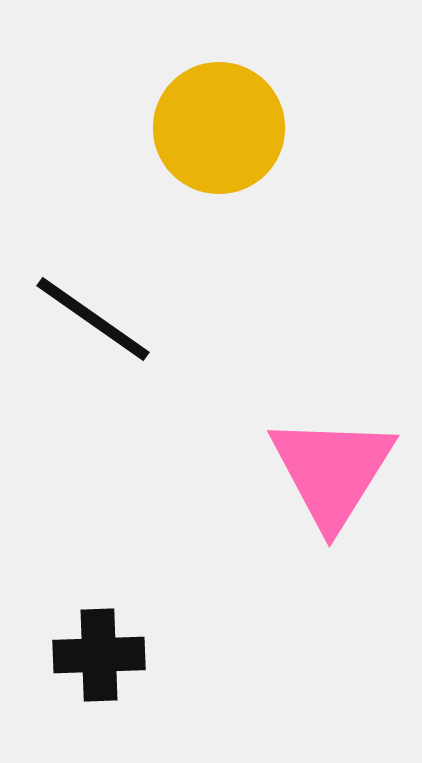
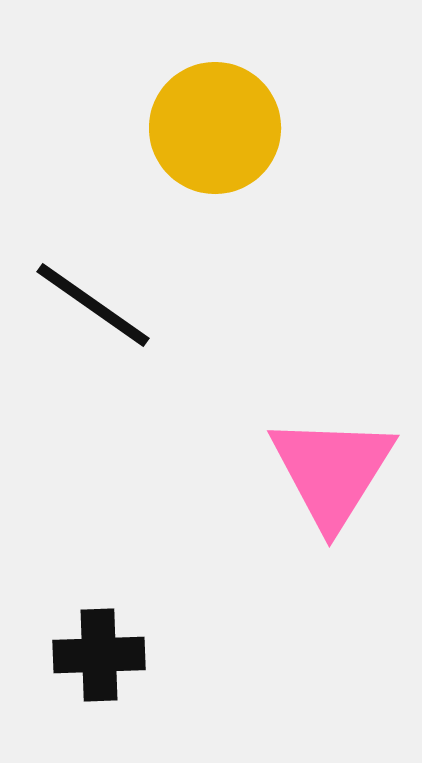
yellow circle: moved 4 px left
black line: moved 14 px up
